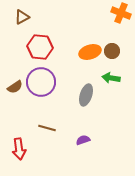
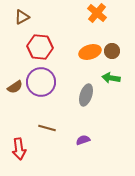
orange cross: moved 24 px left; rotated 18 degrees clockwise
